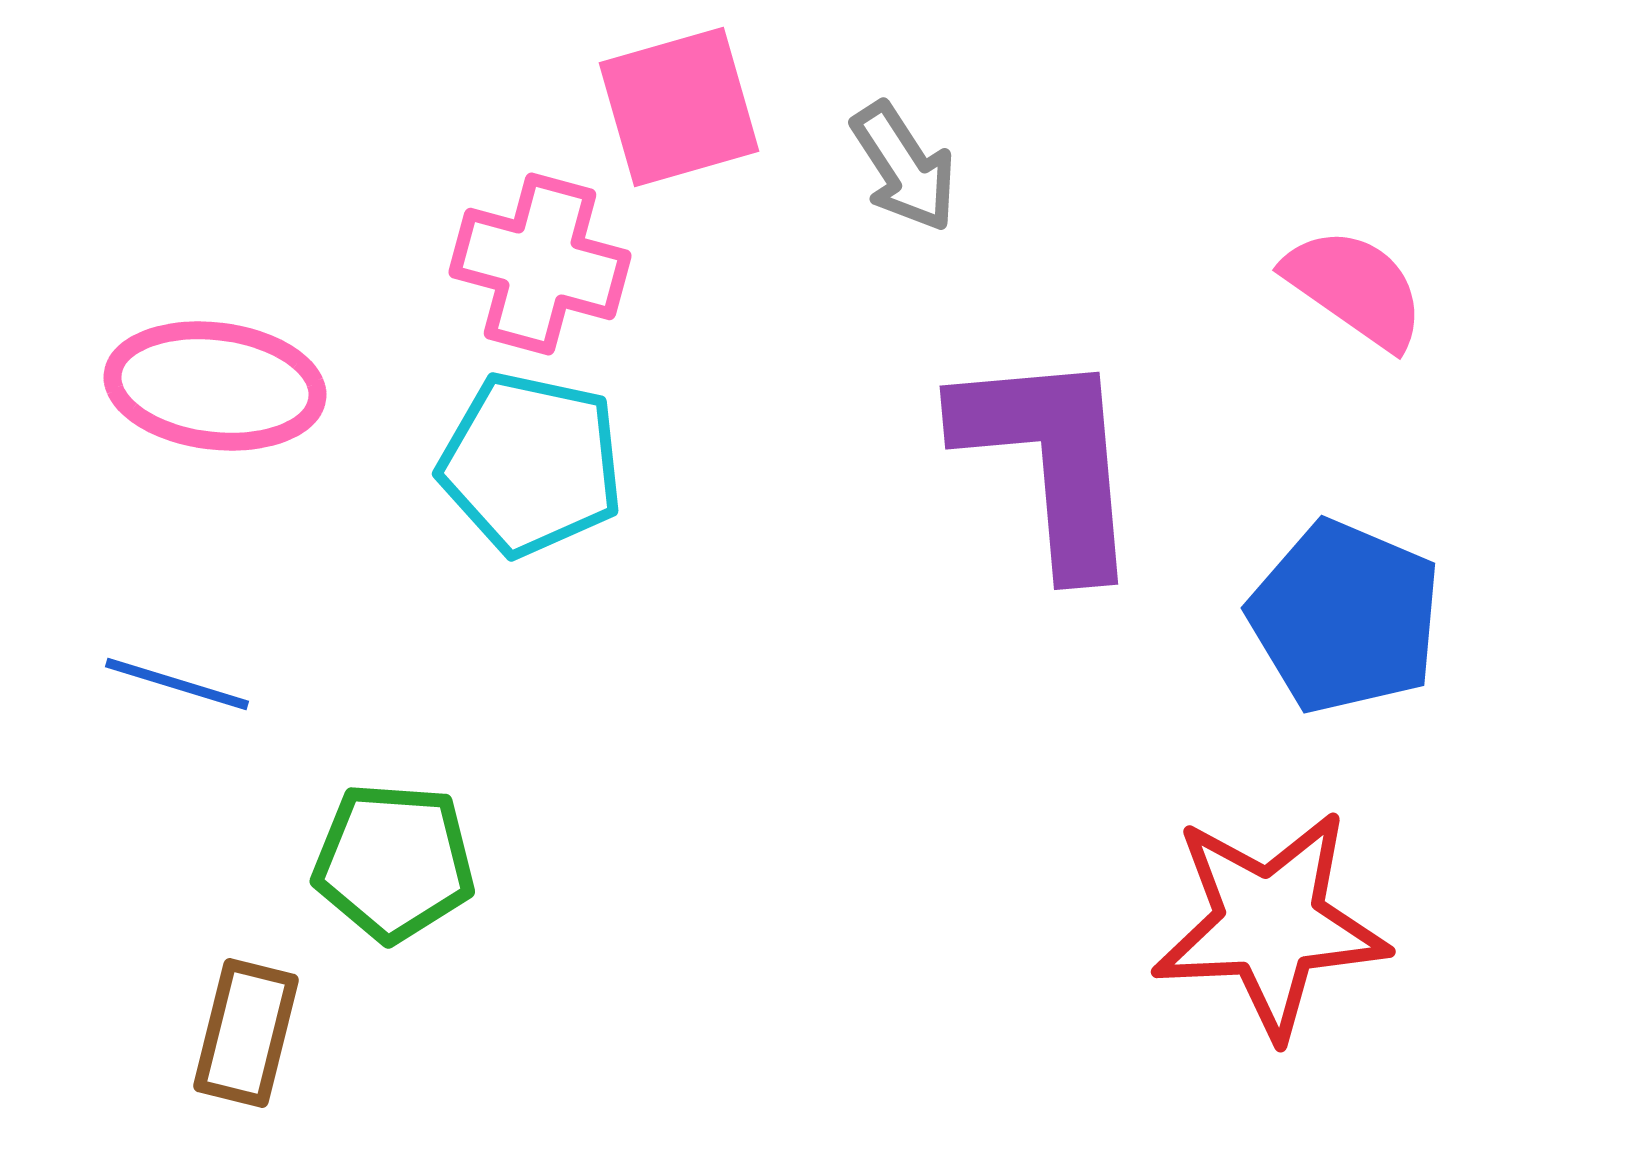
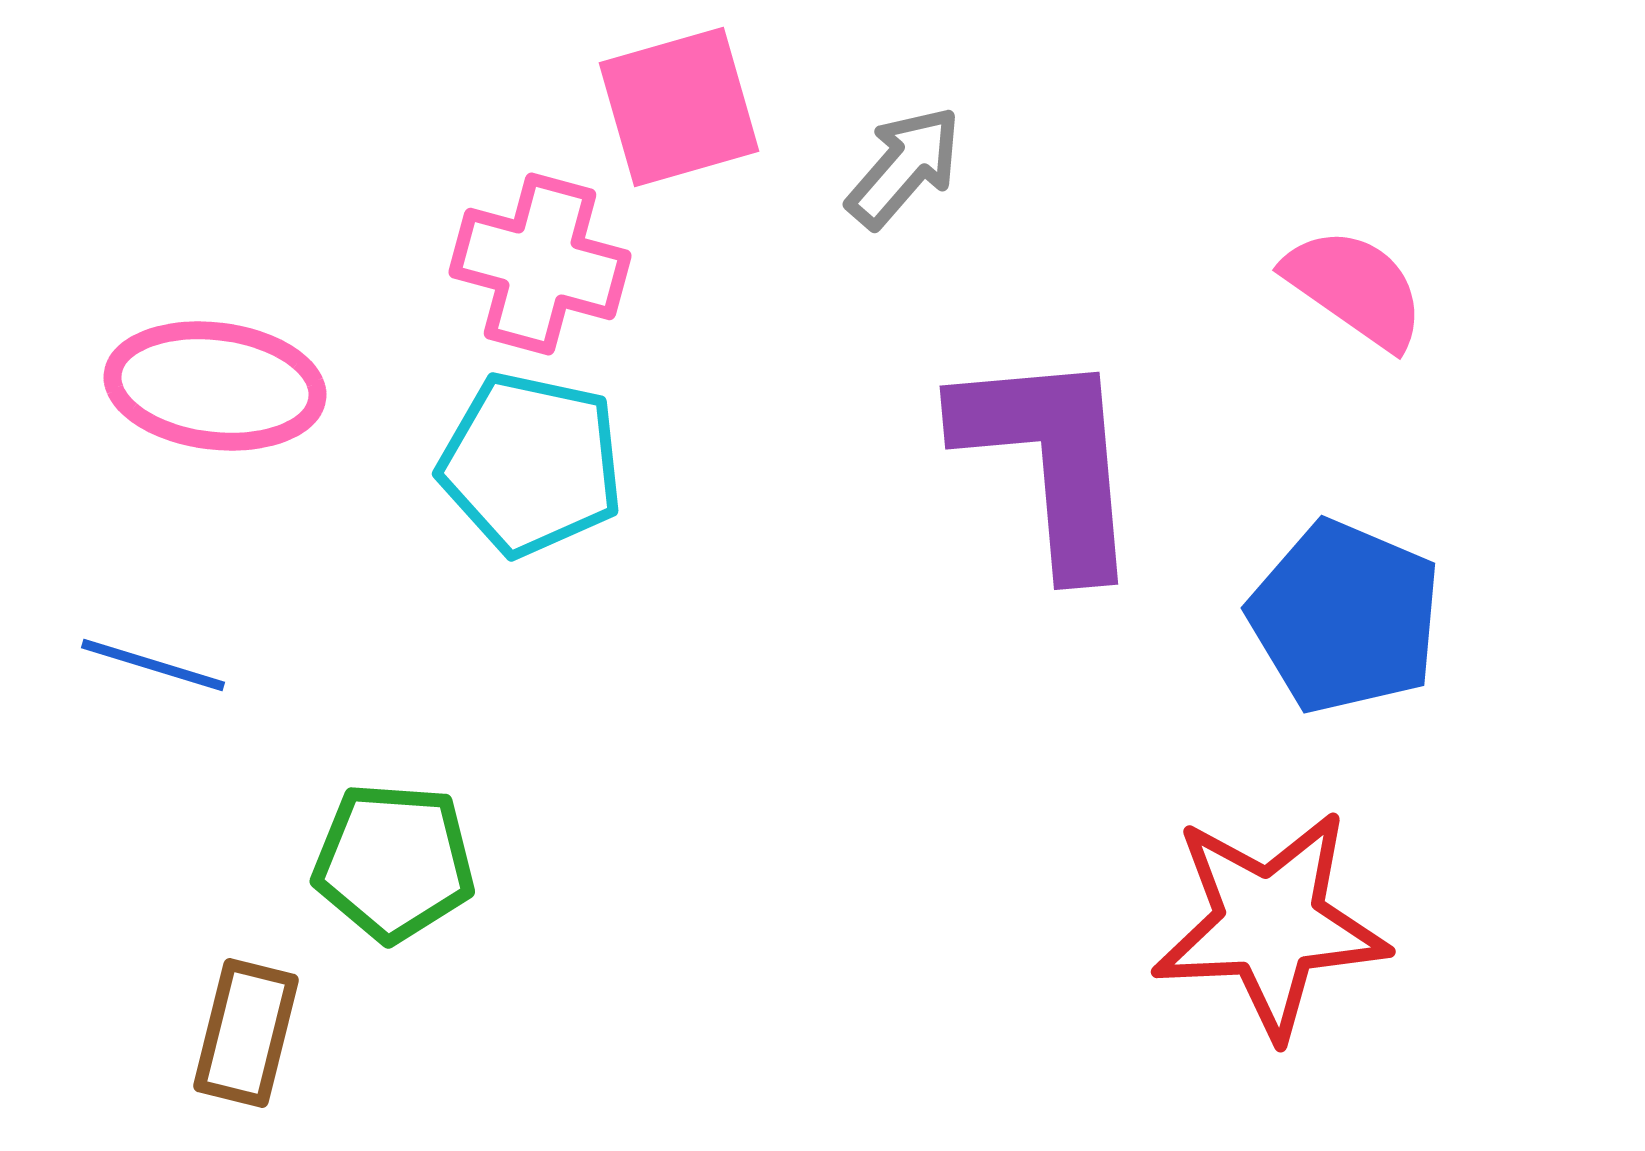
gray arrow: rotated 106 degrees counterclockwise
blue line: moved 24 px left, 19 px up
